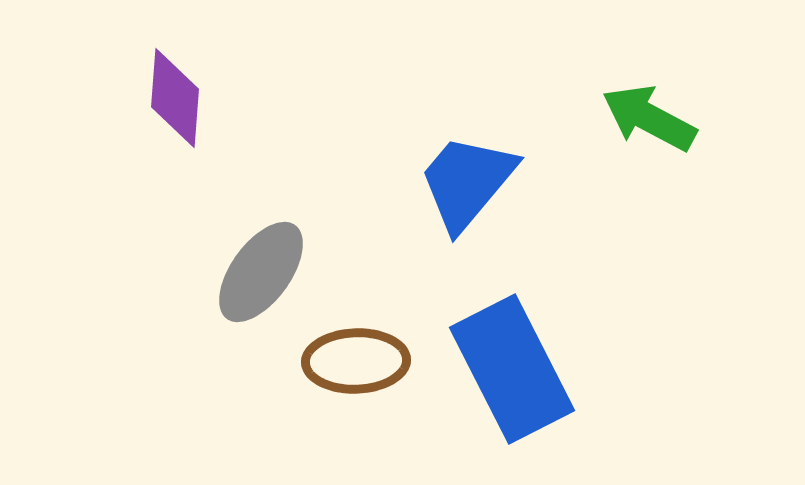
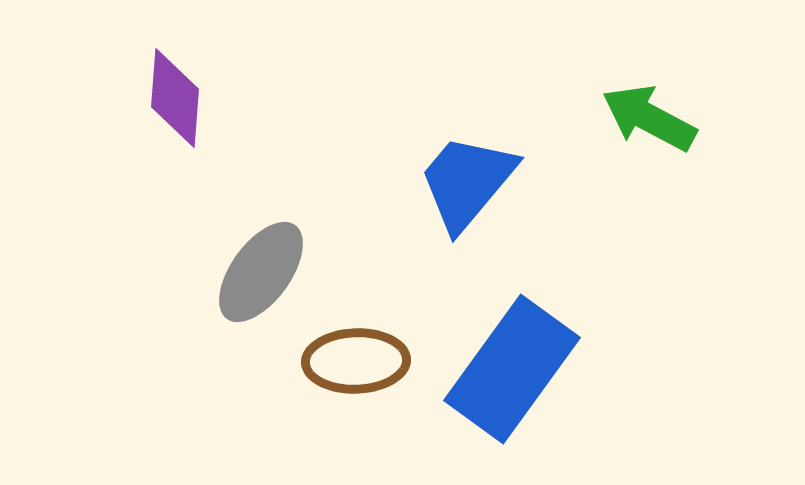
blue rectangle: rotated 63 degrees clockwise
